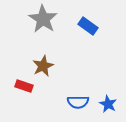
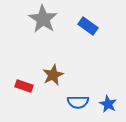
brown star: moved 10 px right, 9 px down
